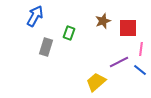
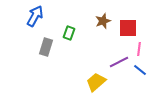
pink line: moved 2 px left
